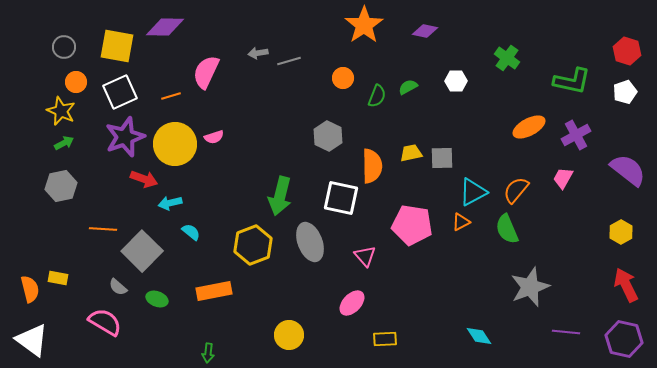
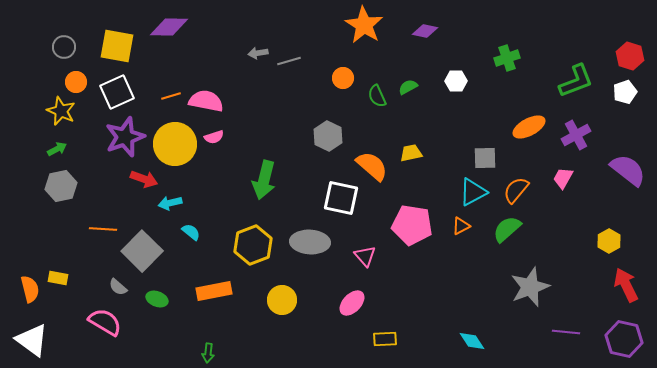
orange star at (364, 25): rotated 6 degrees counterclockwise
purple diamond at (165, 27): moved 4 px right
red hexagon at (627, 51): moved 3 px right, 5 px down
green cross at (507, 58): rotated 35 degrees clockwise
pink semicircle at (206, 72): moved 29 px down; rotated 76 degrees clockwise
green L-shape at (572, 81): moved 4 px right; rotated 33 degrees counterclockwise
white square at (120, 92): moved 3 px left
green semicircle at (377, 96): rotated 135 degrees clockwise
green arrow at (64, 143): moved 7 px left, 6 px down
gray square at (442, 158): moved 43 px right
orange semicircle at (372, 166): rotated 48 degrees counterclockwise
green arrow at (280, 196): moved 16 px left, 16 px up
orange triangle at (461, 222): moved 4 px down
green semicircle at (507, 229): rotated 72 degrees clockwise
yellow hexagon at (621, 232): moved 12 px left, 9 px down
gray ellipse at (310, 242): rotated 66 degrees counterclockwise
yellow circle at (289, 335): moved 7 px left, 35 px up
cyan diamond at (479, 336): moved 7 px left, 5 px down
